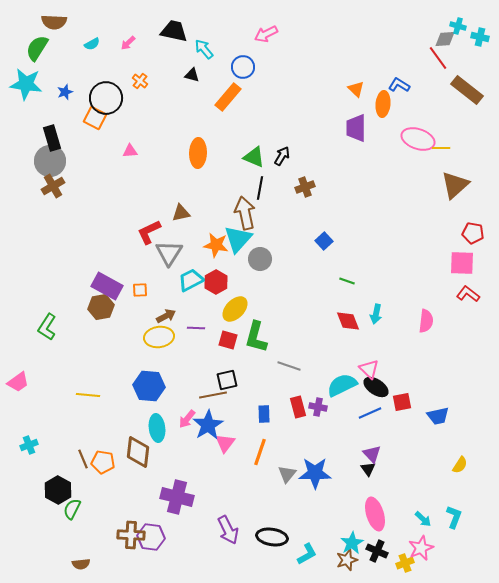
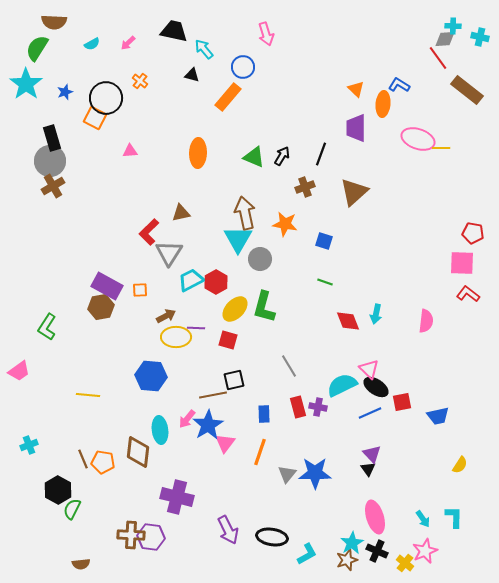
cyan cross at (458, 26): moved 5 px left; rotated 14 degrees counterclockwise
pink arrow at (266, 34): rotated 80 degrees counterclockwise
cyan star at (26, 84): rotated 28 degrees clockwise
brown triangle at (455, 185): moved 101 px left, 7 px down
black line at (260, 188): moved 61 px right, 34 px up; rotated 10 degrees clockwise
red L-shape at (149, 232): rotated 20 degrees counterclockwise
cyan triangle at (238, 239): rotated 12 degrees counterclockwise
blue square at (324, 241): rotated 30 degrees counterclockwise
orange star at (216, 245): moved 69 px right, 21 px up
green line at (347, 281): moved 22 px left, 1 px down
yellow ellipse at (159, 337): moved 17 px right; rotated 8 degrees clockwise
green L-shape at (256, 337): moved 8 px right, 30 px up
gray line at (289, 366): rotated 40 degrees clockwise
black square at (227, 380): moved 7 px right
pink trapezoid at (18, 382): moved 1 px right, 11 px up
blue hexagon at (149, 386): moved 2 px right, 10 px up
cyan ellipse at (157, 428): moved 3 px right, 2 px down
pink ellipse at (375, 514): moved 3 px down
cyan L-shape at (454, 517): rotated 20 degrees counterclockwise
cyan arrow at (423, 519): rotated 12 degrees clockwise
pink star at (421, 548): moved 4 px right, 3 px down
yellow cross at (405, 563): rotated 30 degrees counterclockwise
